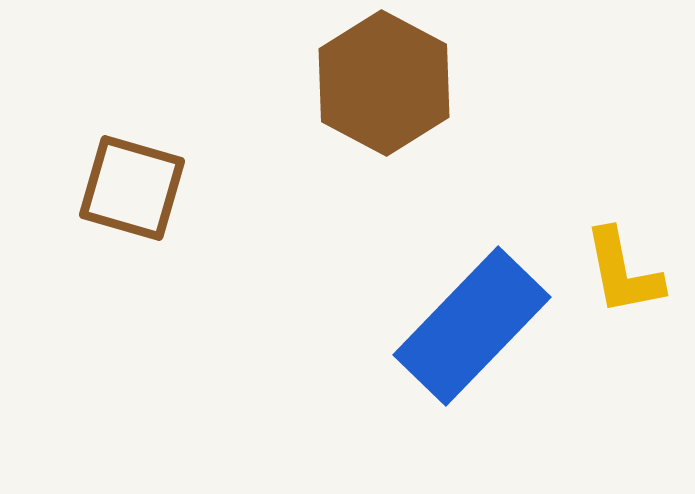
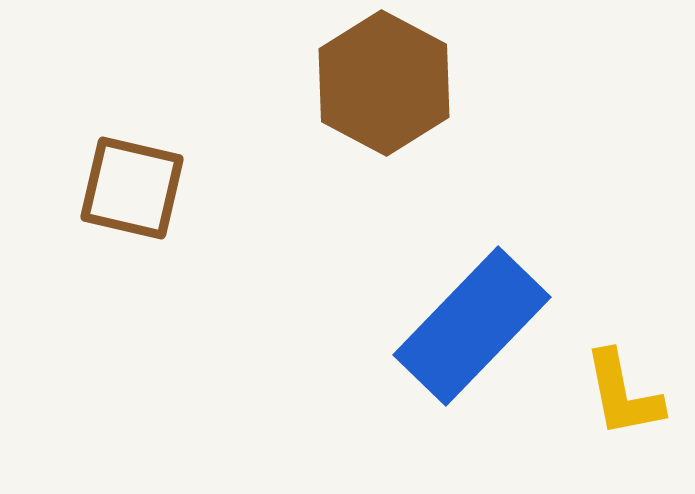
brown square: rotated 3 degrees counterclockwise
yellow L-shape: moved 122 px down
